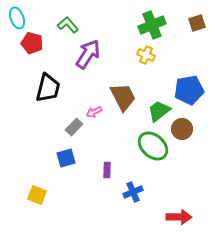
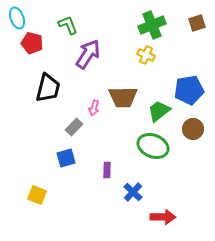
green L-shape: rotated 20 degrees clockwise
brown trapezoid: rotated 116 degrees clockwise
pink arrow: moved 4 px up; rotated 49 degrees counterclockwise
brown circle: moved 11 px right
green ellipse: rotated 20 degrees counterclockwise
blue cross: rotated 24 degrees counterclockwise
red arrow: moved 16 px left
